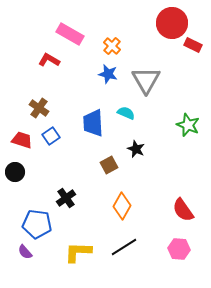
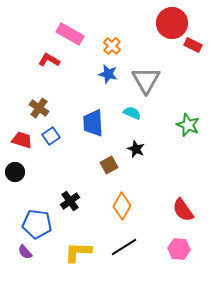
cyan semicircle: moved 6 px right
black cross: moved 4 px right, 3 px down
